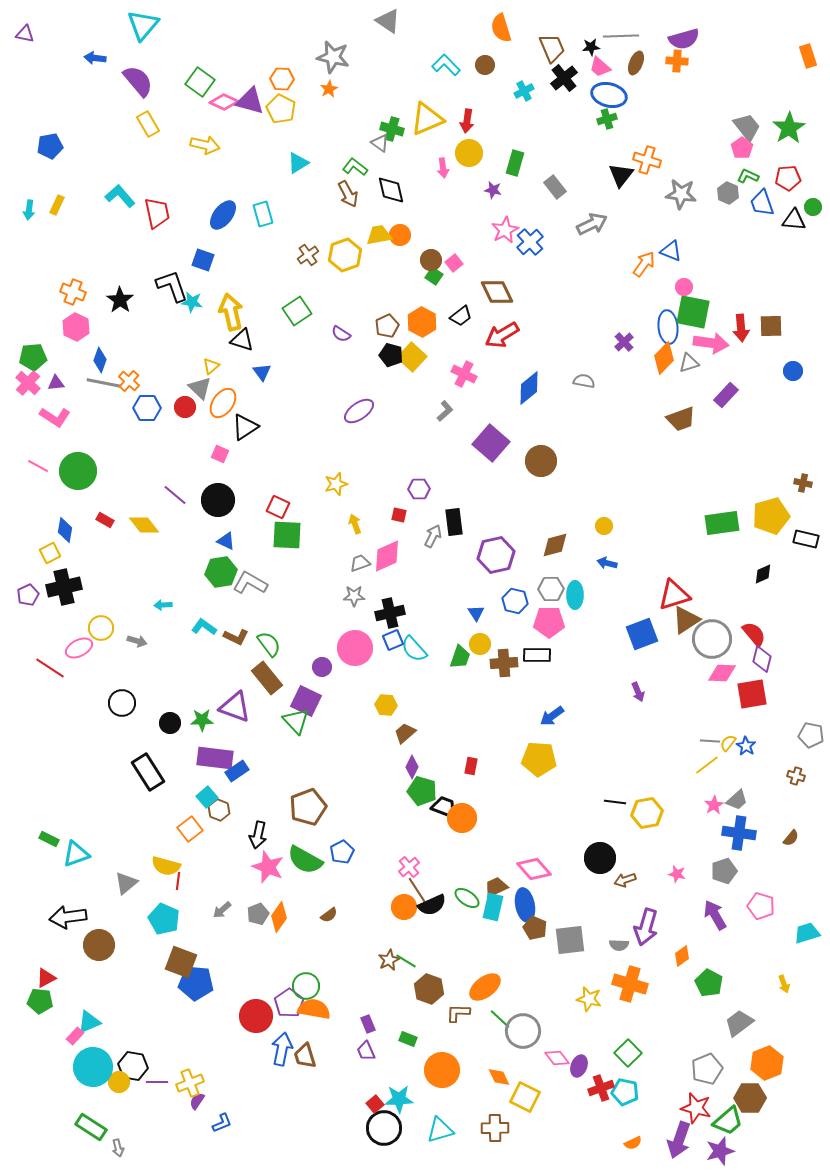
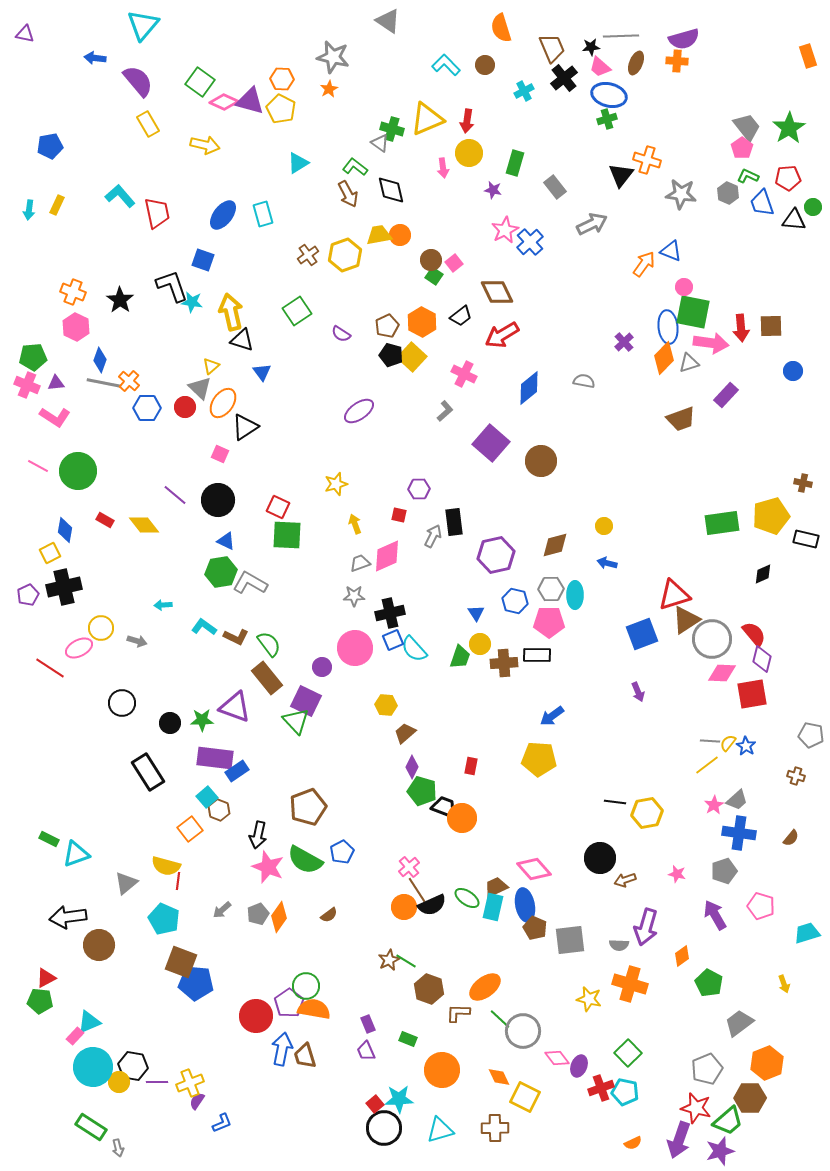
pink cross at (28, 383): moved 1 px left, 2 px down; rotated 20 degrees counterclockwise
